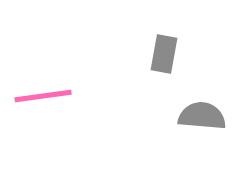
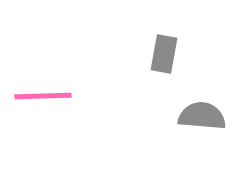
pink line: rotated 6 degrees clockwise
